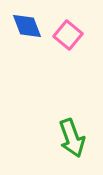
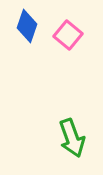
blue diamond: rotated 40 degrees clockwise
